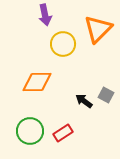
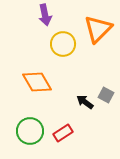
orange diamond: rotated 60 degrees clockwise
black arrow: moved 1 px right, 1 px down
